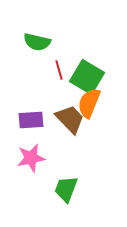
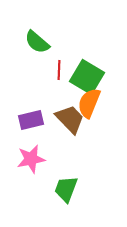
green semicircle: rotated 28 degrees clockwise
red line: rotated 18 degrees clockwise
purple rectangle: rotated 10 degrees counterclockwise
pink star: moved 1 px down
